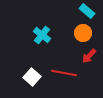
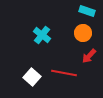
cyan rectangle: rotated 21 degrees counterclockwise
